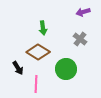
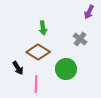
purple arrow: moved 6 px right; rotated 48 degrees counterclockwise
